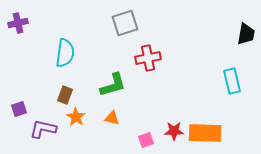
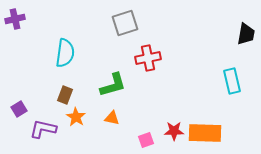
purple cross: moved 3 px left, 4 px up
purple square: rotated 14 degrees counterclockwise
